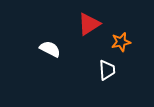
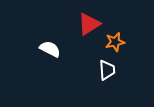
orange star: moved 6 px left
